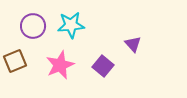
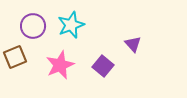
cyan star: rotated 16 degrees counterclockwise
brown square: moved 4 px up
